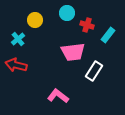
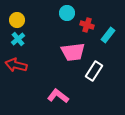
yellow circle: moved 18 px left
